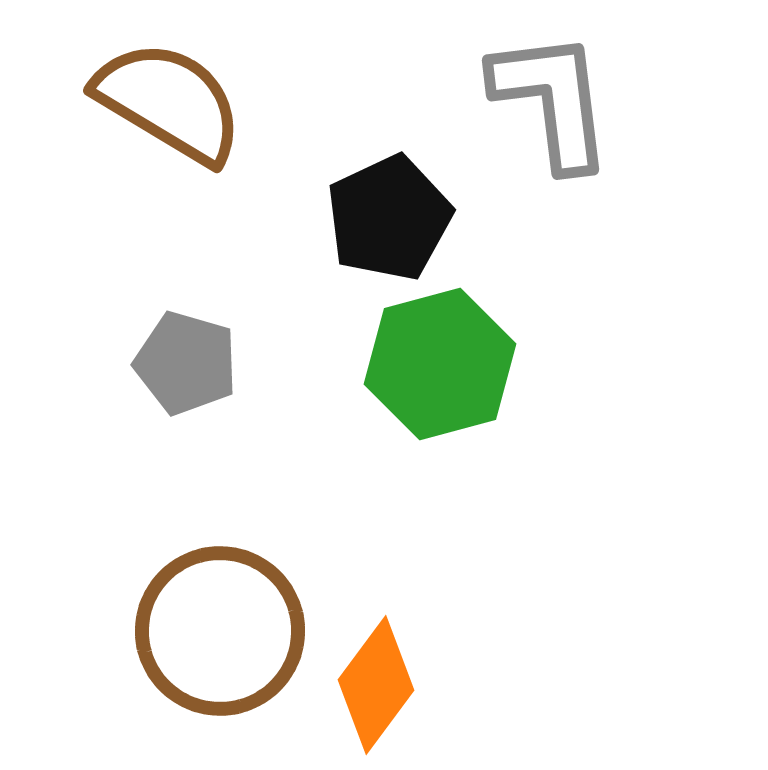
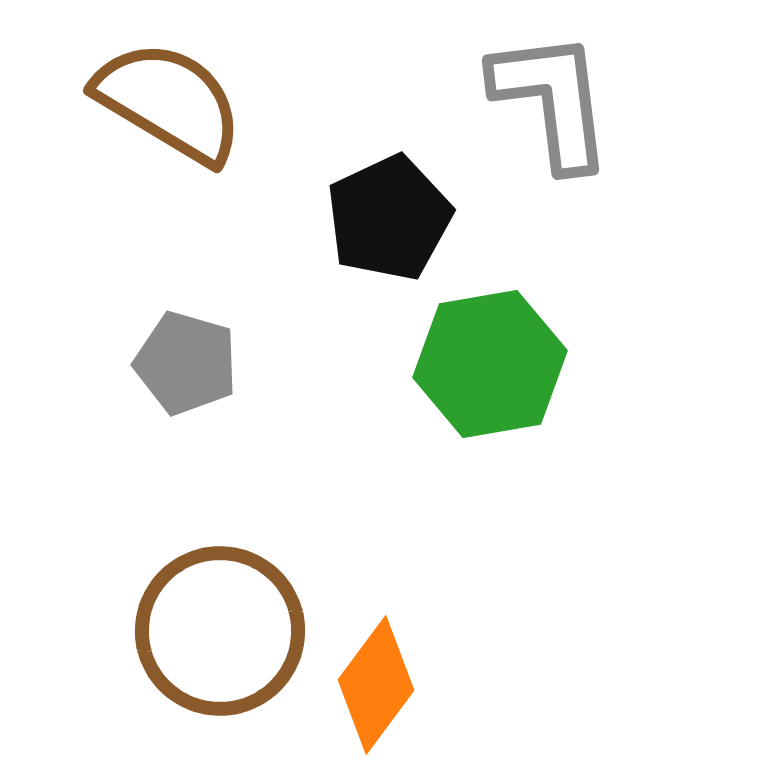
green hexagon: moved 50 px right; rotated 5 degrees clockwise
